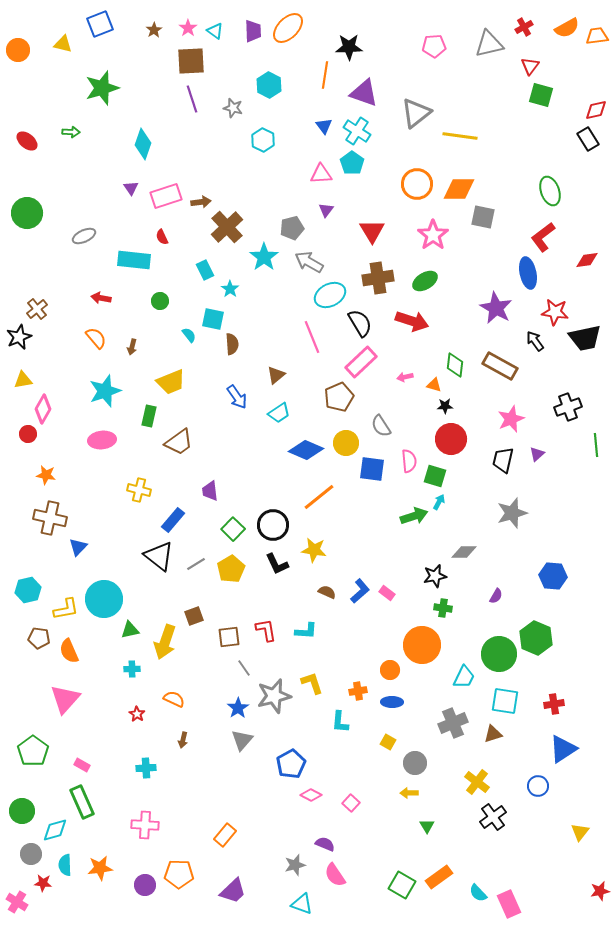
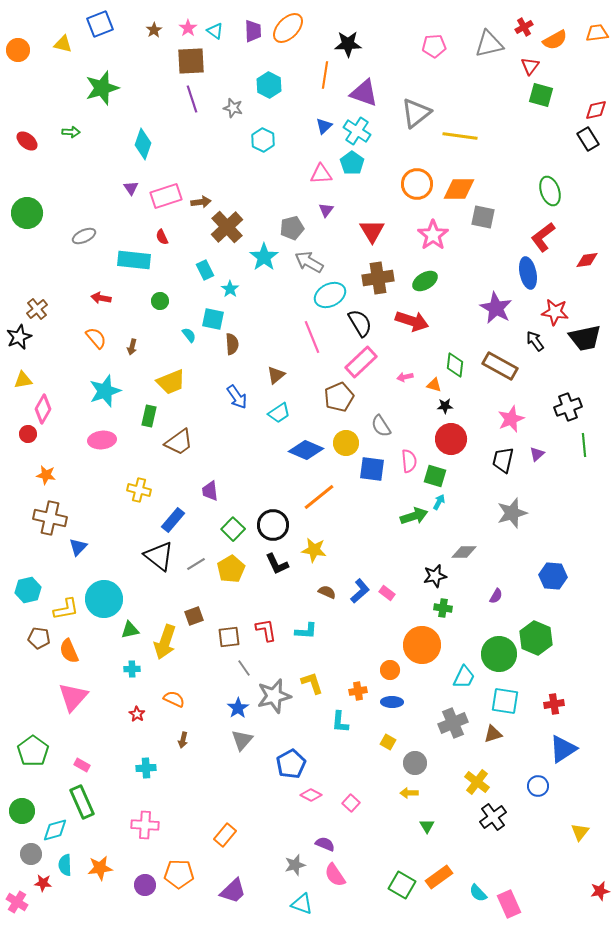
orange semicircle at (567, 28): moved 12 px left, 12 px down
orange trapezoid at (597, 36): moved 3 px up
black star at (349, 47): moved 1 px left, 3 px up
blue triangle at (324, 126): rotated 24 degrees clockwise
green line at (596, 445): moved 12 px left
pink triangle at (65, 699): moved 8 px right, 2 px up
